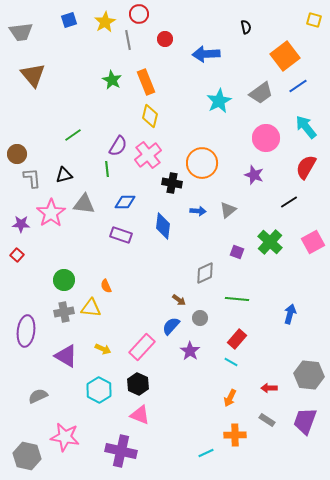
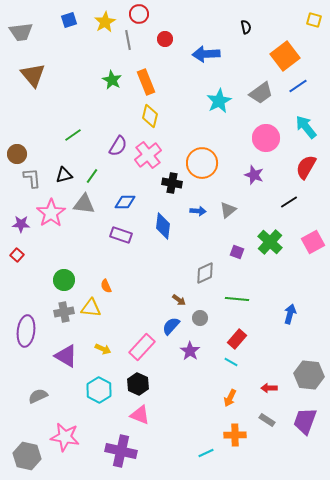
green line at (107, 169): moved 15 px left, 7 px down; rotated 42 degrees clockwise
